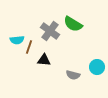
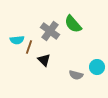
green semicircle: rotated 18 degrees clockwise
black triangle: rotated 40 degrees clockwise
gray semicircle: moved 3 px right
